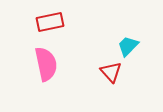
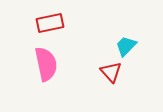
red rectangle: moved 1 px down
cyan trapezoid: moved 2 px left
